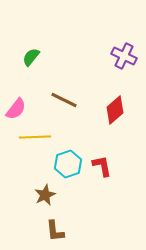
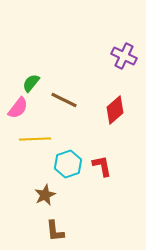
green semicircle: moved 26 px down
pink semicircle: moved 2 px right, 1 px up
yellow line: moved 2 px down
